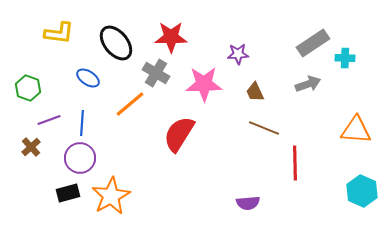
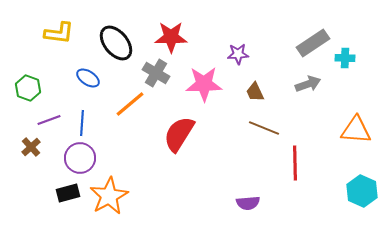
orange star: moved 2 px left
